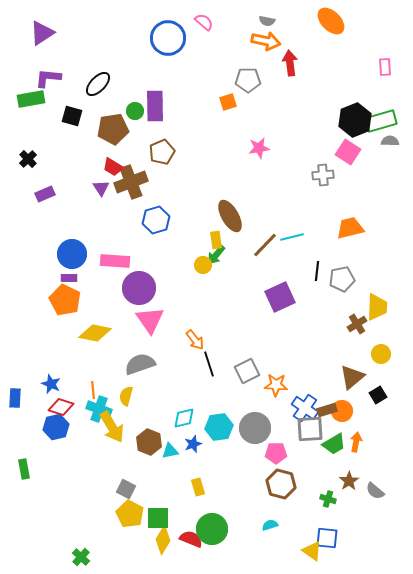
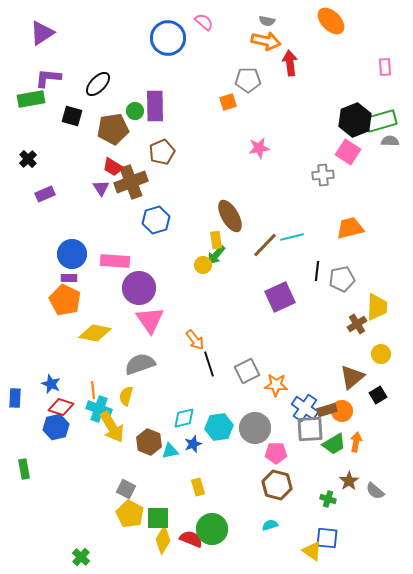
brown hexagon at (281, 484): moved 4 px left, 1 px down
